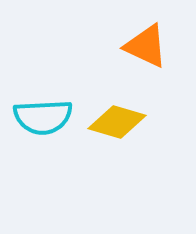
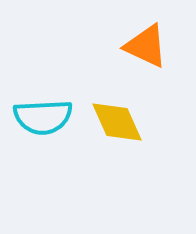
yellow diamond: rotated 50 degrees clockwise
